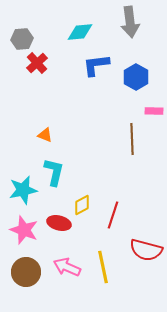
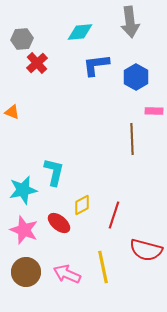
orange triangle: moved 33 px left, 23 px up
red line: moved 1 px right
red ellipse: rotated 25 degrees clockwise
pink arrow: moved 7 px down
